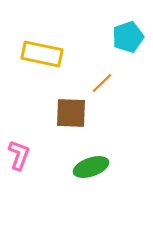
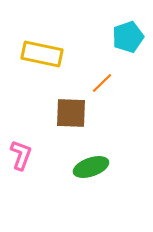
pink L-shape: moved 2 px right
